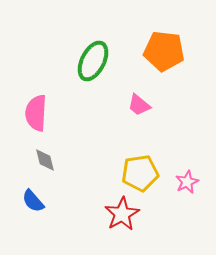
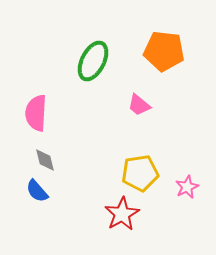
pink star: moved 5 px down
blue semicircle: moved 4 px right, 10 px up
